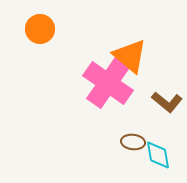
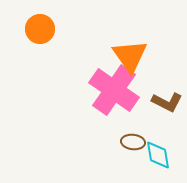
orange triangle: rotated 15 degrees clockwise
pink cross: moved 6 px right, 7 px down
brown L-shape: rotated 12 degrees counterclockwise
